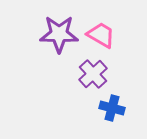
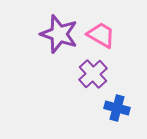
purple star: rotated 18 degrees clockwise
blue cross: moved 5 px right
